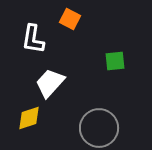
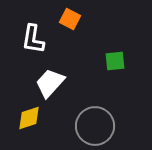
gray circle: moved 4 px left, 2 px up
